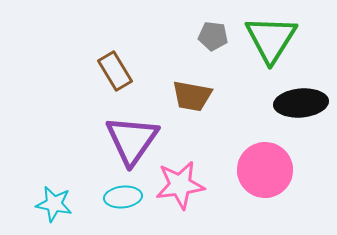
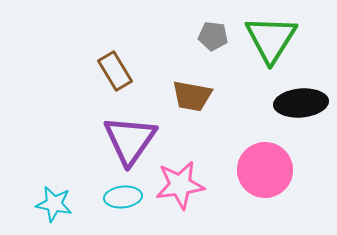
purple triangle: moved 2 px left
